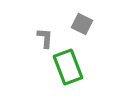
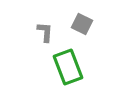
gray L-shape: moved 6 px up
